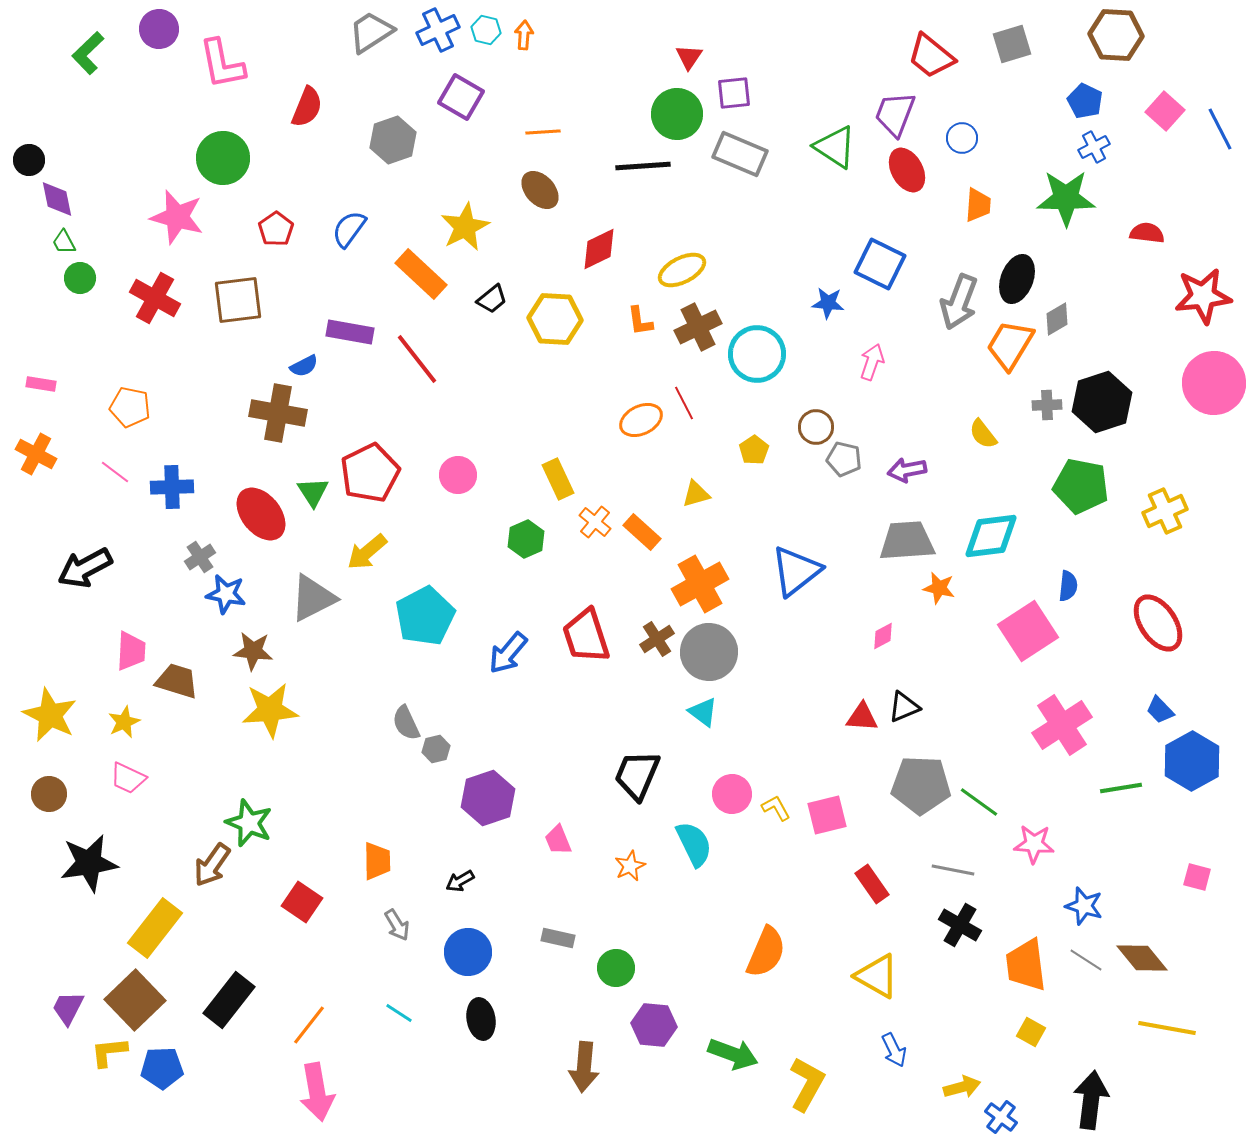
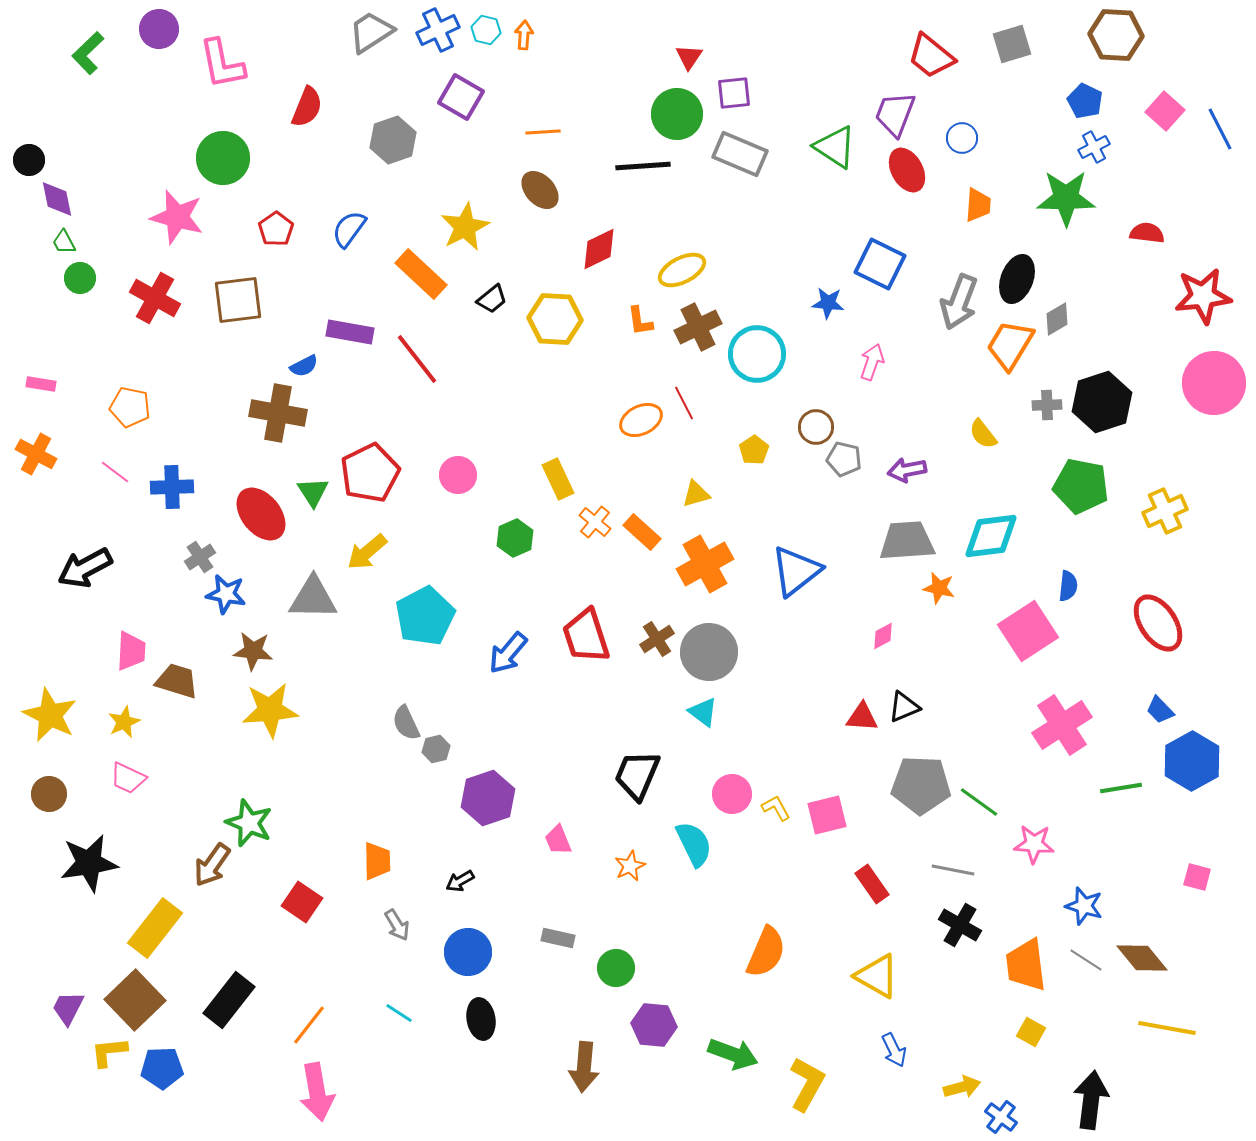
green hexagon at (526, 539): moved 11 px left, 1 px up
orange cross at (700, 584): moved 5 px right, 20 px up
gray triangle at (313, 598): rotated 28 degrees clockwise
